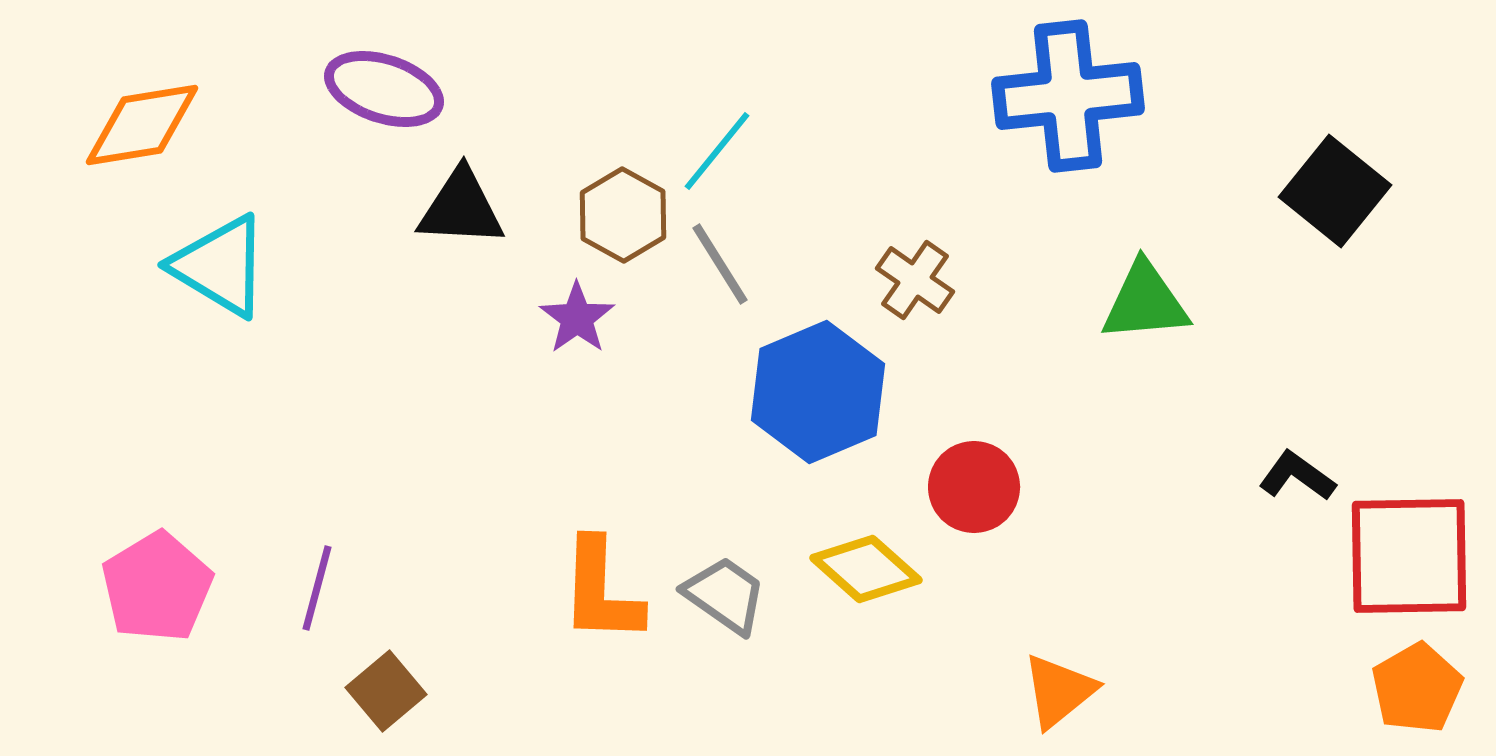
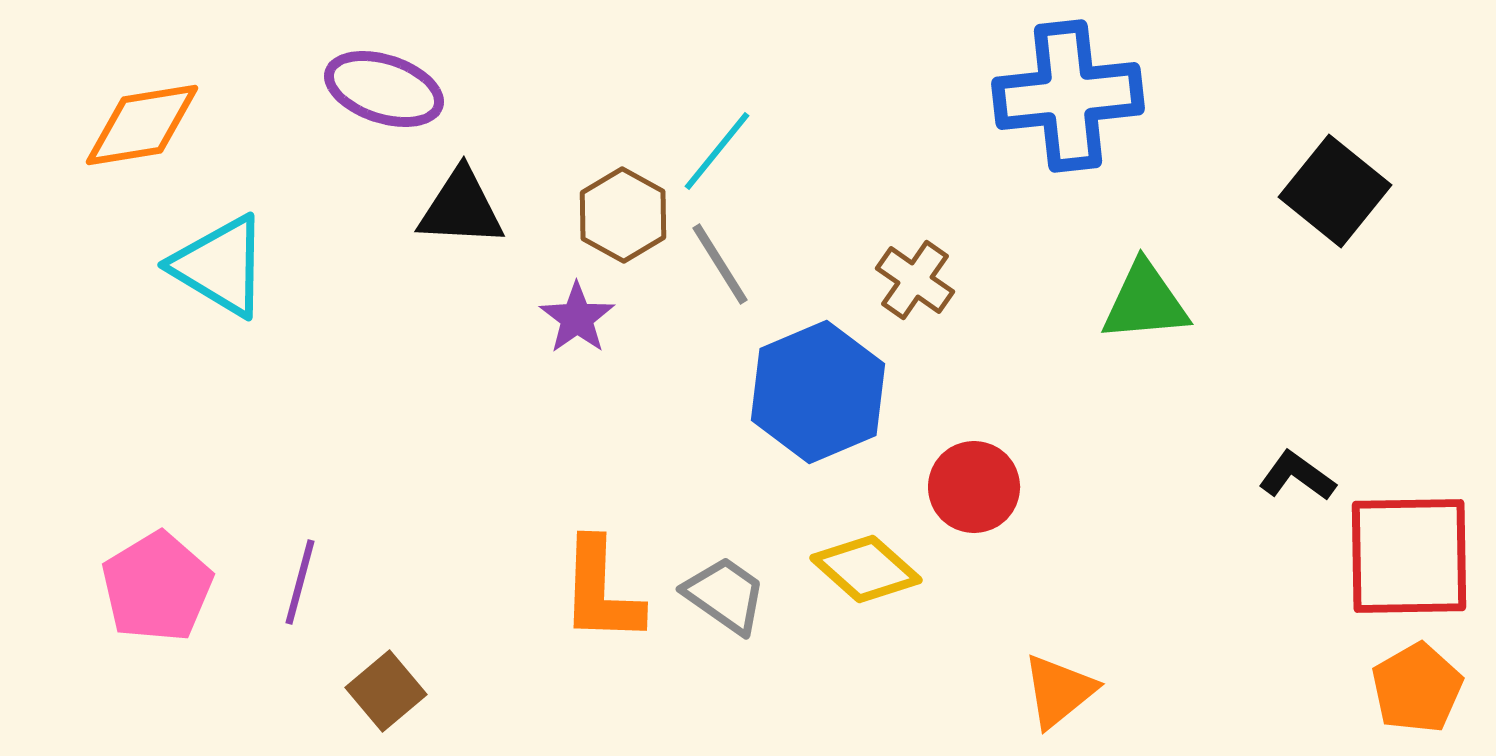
purple line: moved 17 px left, 6 px up
